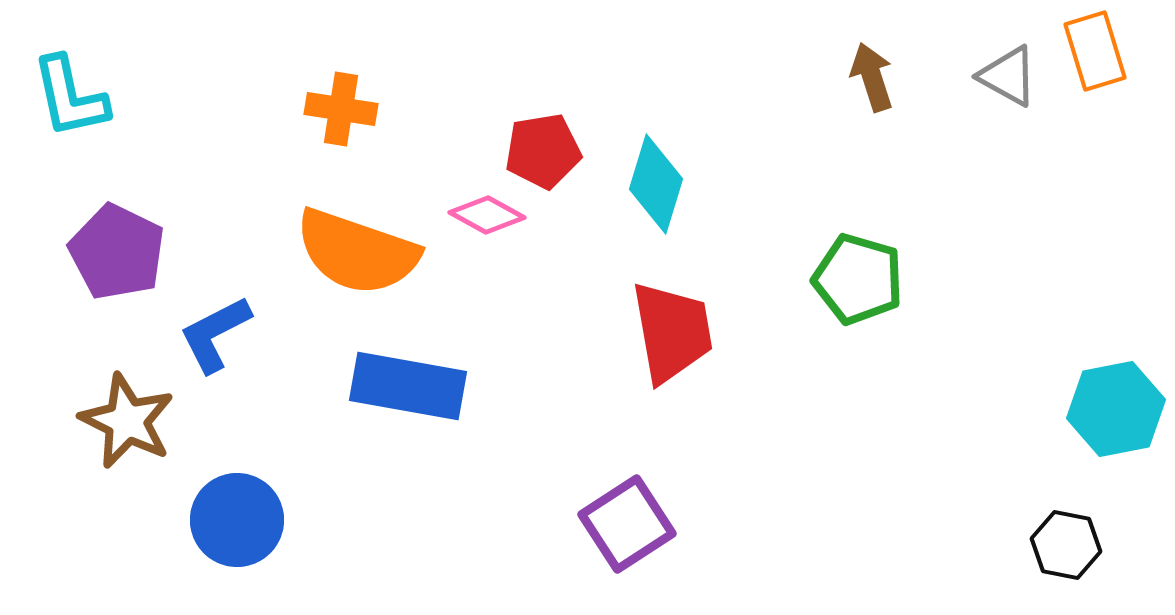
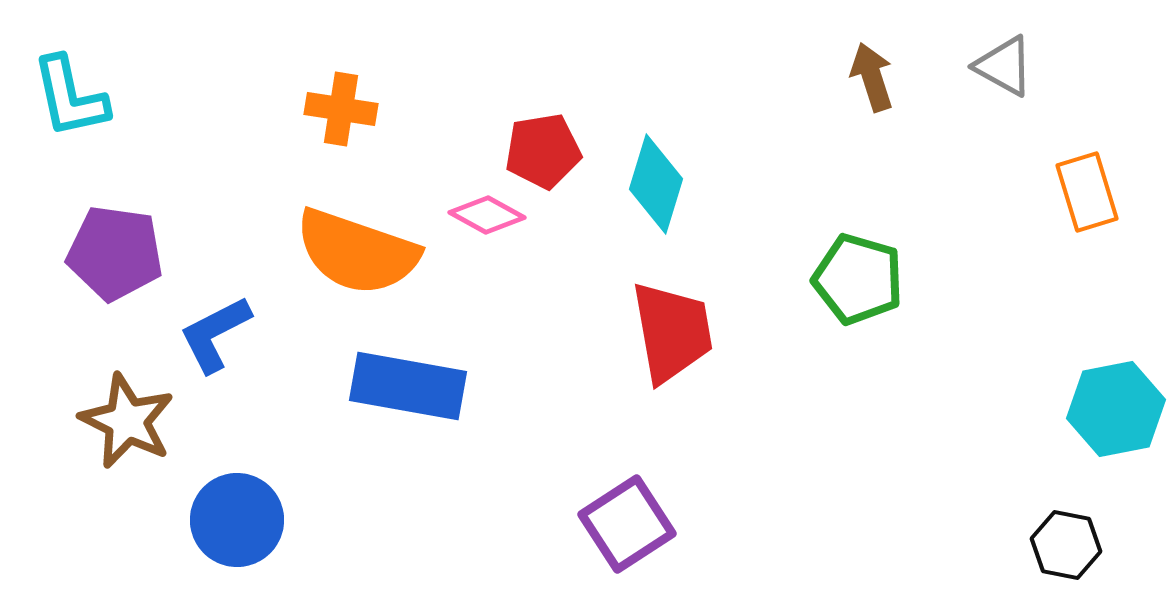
orange rectangle: moved 8 px left, 141 px down
gray triangle: moved 4 px left, 10 px up
purple pentagon: moved 2 px left, 1 px down; rotated 18 degrees counterclockwise
